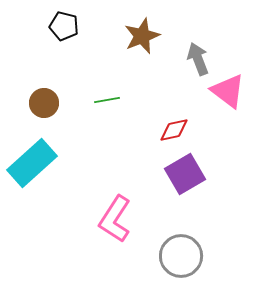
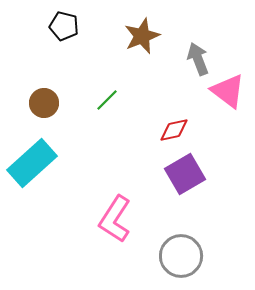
green line: rotated 35 degrees counterclockwise
